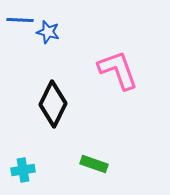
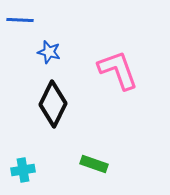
blue star: moved 1 px right, 20 px down
